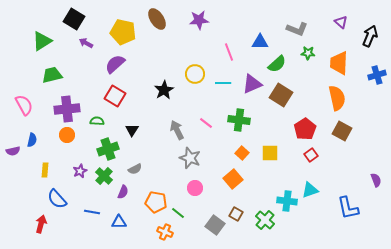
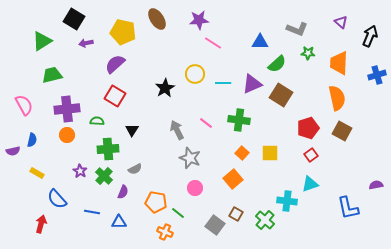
purple arrow at (86, 43): rotated 40 degrees counterclockwise
pink line at (229, 52): moved 16 px left, 9 px up; rotated 36 degrees counterclockwise
black star at (164, 90): moved 1 px right, 2 px up
red pentagon at (305, 129): moved 3 px right, 1 px up; rotated 15 degrees clockwise
green cross at (108, 149): rotated 15 degrees clockwise
yellow rectangle at (45, 170): moved 8 px left, 3 px down; rotated 64 degrees counterclockwise
purple star at (80, 171): rotated 16 degrees counterclockwise
purple semicircle at (376, 180): moved 5 px down; rotated 80 degrees counterclockwise
cyan triangle at (310, 190): moved 6 px up
